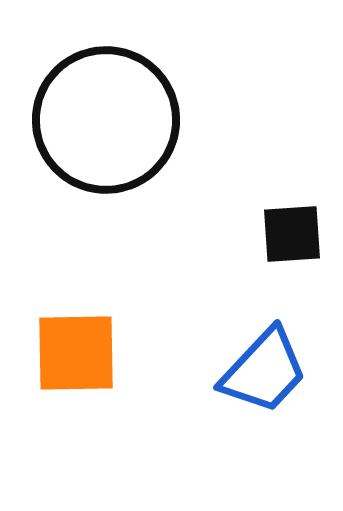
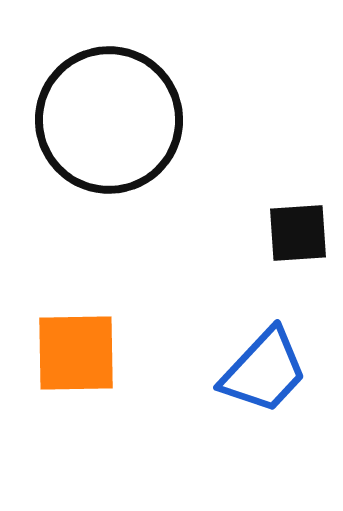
black circle: moved 3 px right
black square: moved 6 px right, 1 px up
